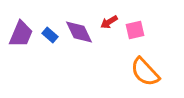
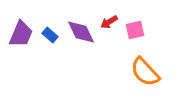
purple diamond: moved 2 px right
